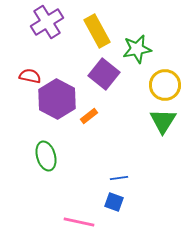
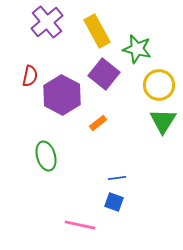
purple cross: rotated 8 degrees counterclockwise
green star: rotated 24 degrees clockwise
red semicircle: rotated 90 degrees clockwise
yellow circle: moved 6 px left
purple hexagon: moved 5 px right, 4 px up
orange rectangle: moved 9 px right, 7 px down
blue line: moved 2 px left
pink line: moved 1 px right, 3 px down
